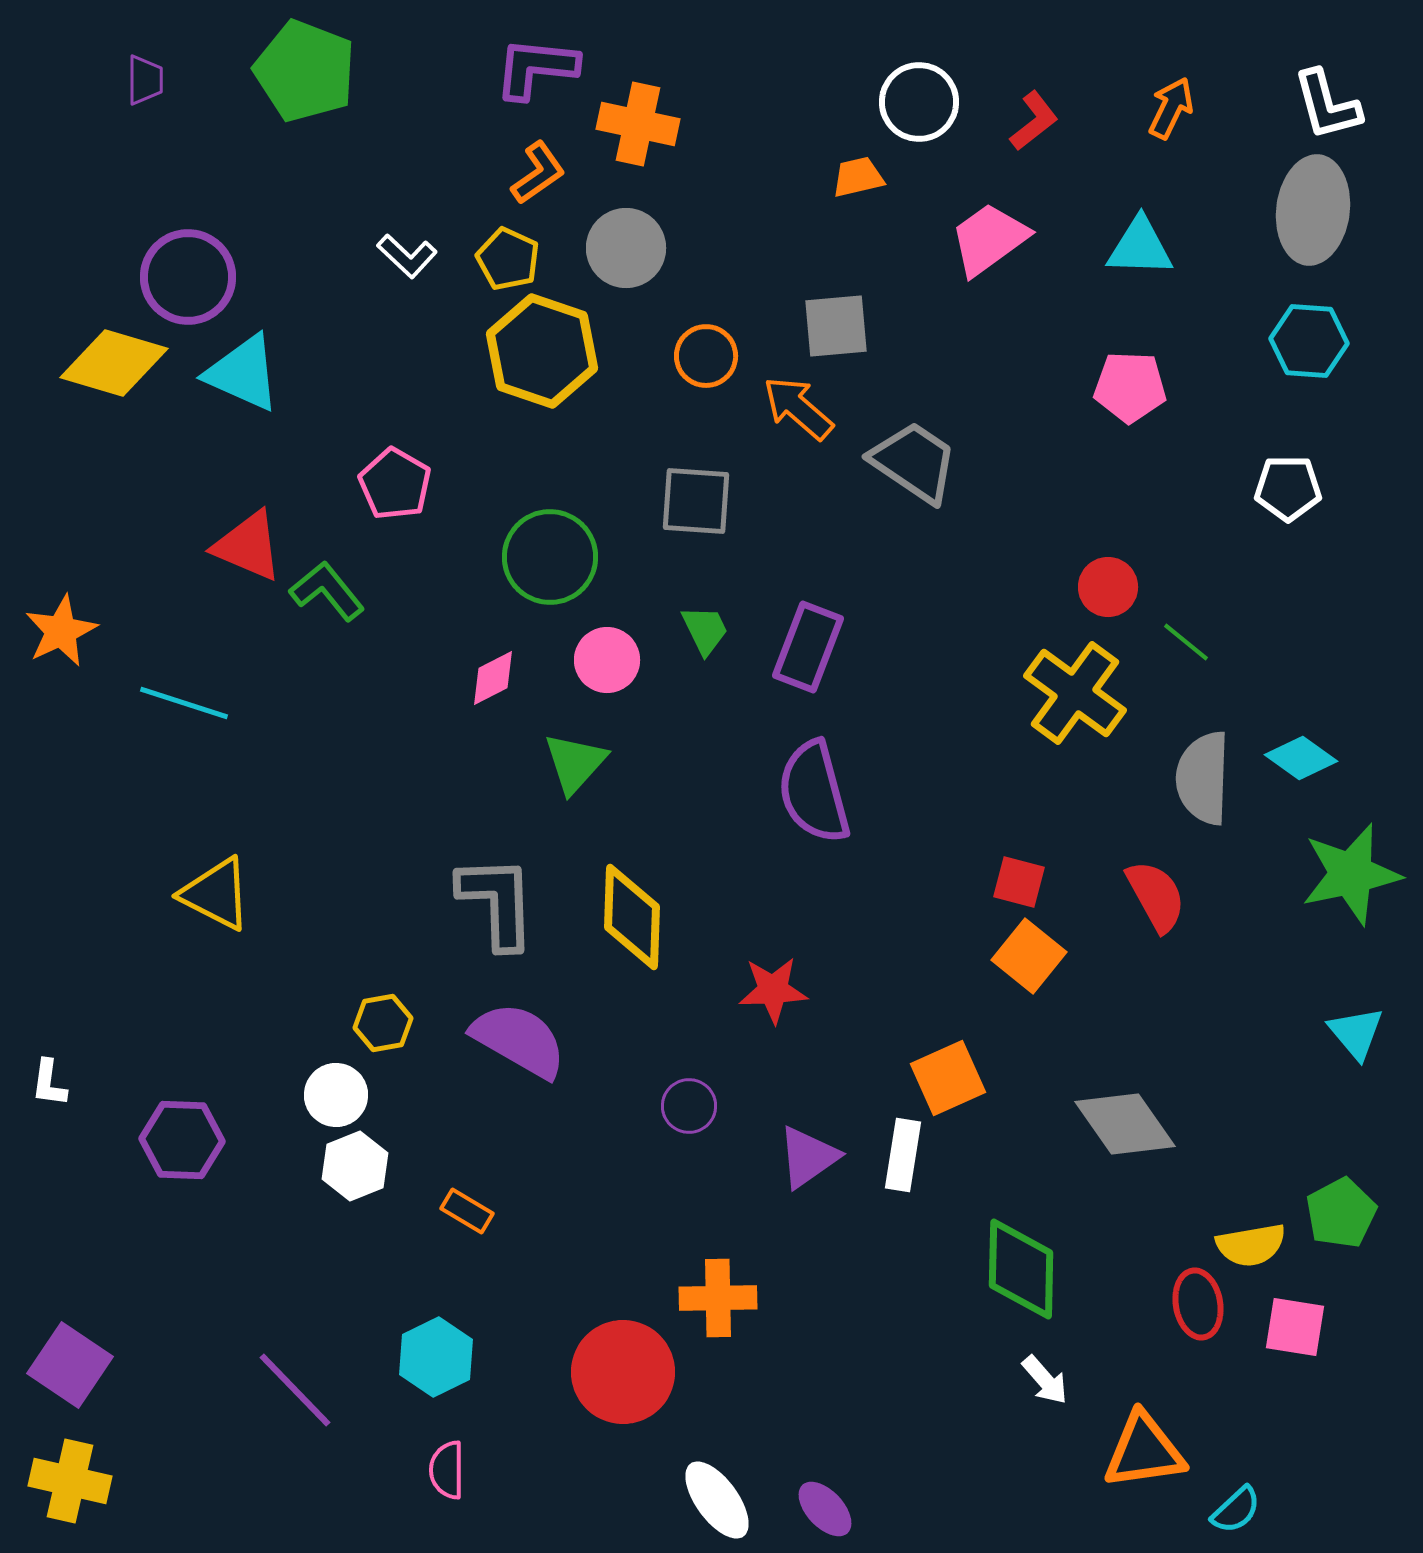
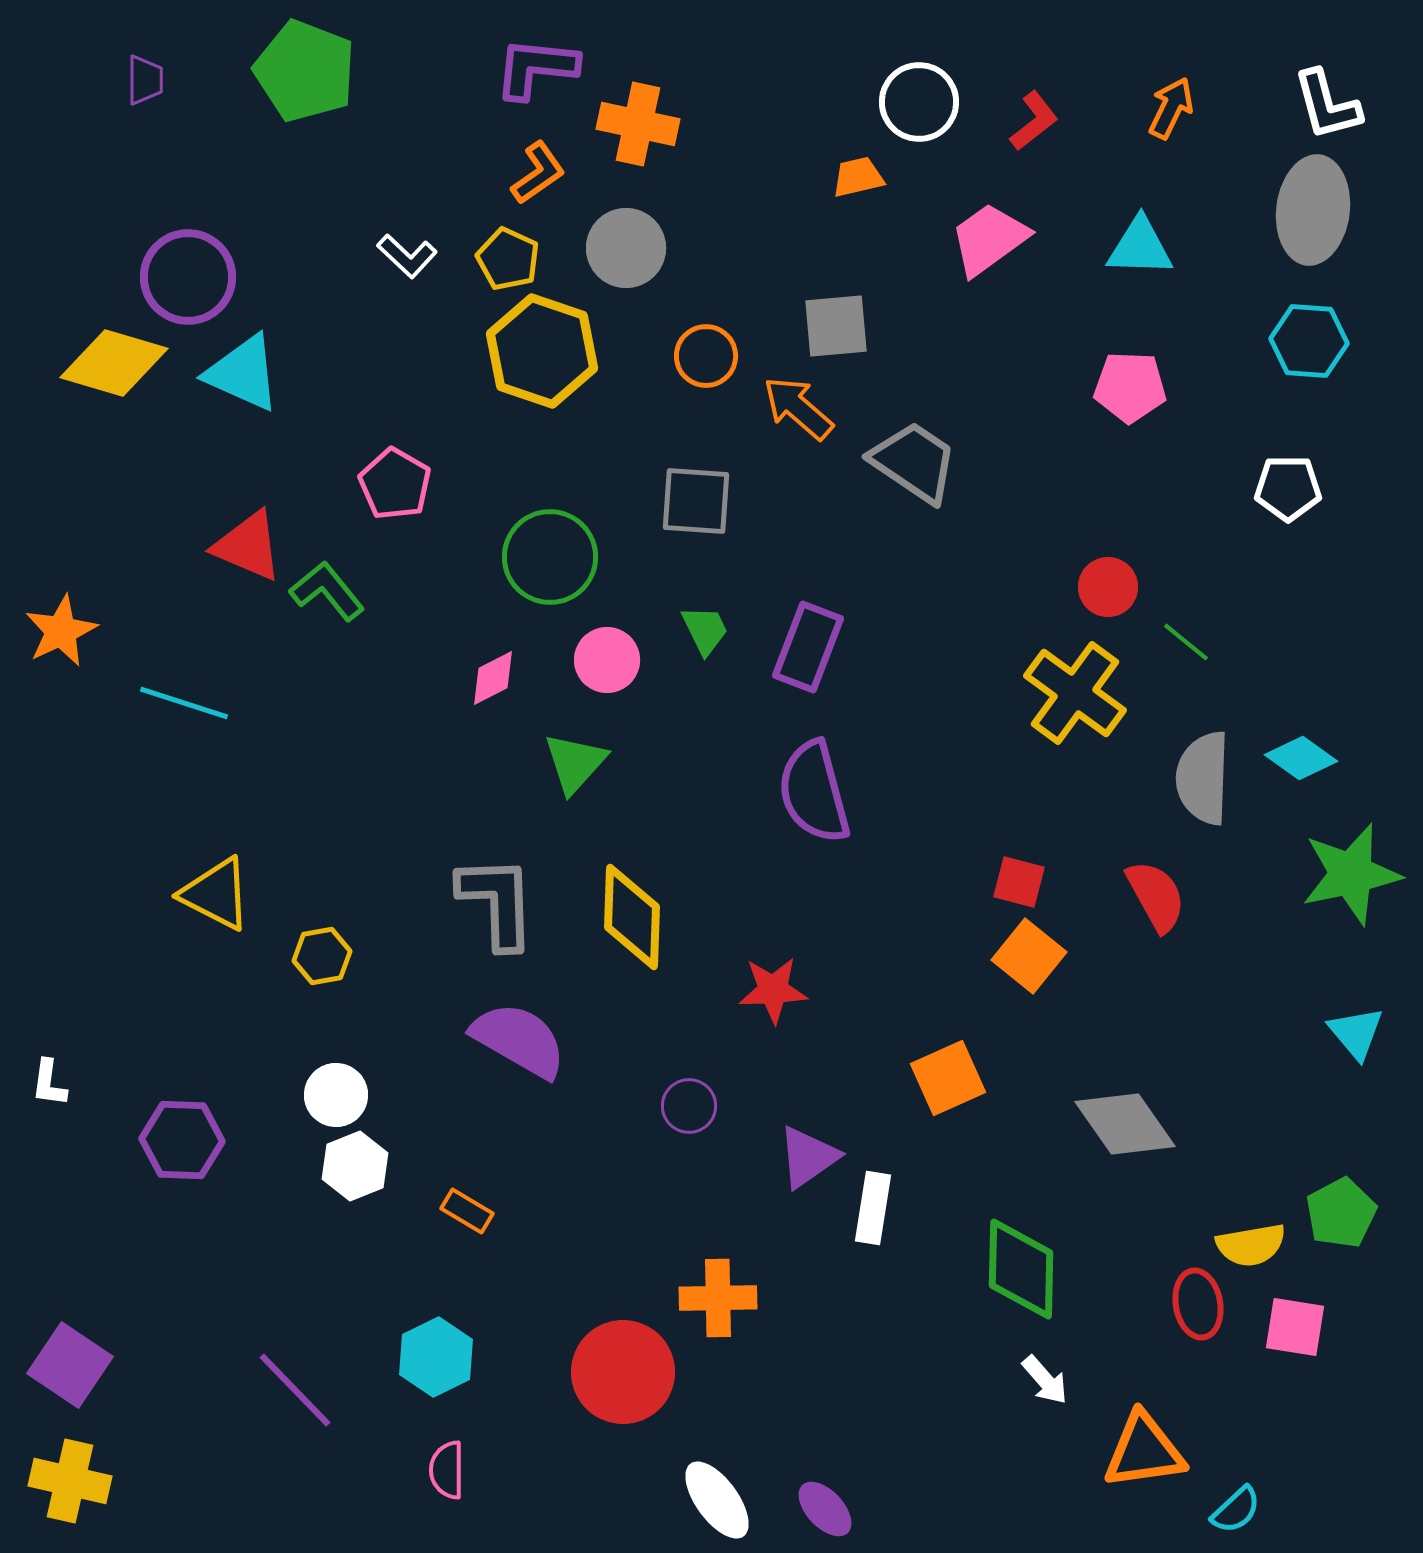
yellow hexagon at (383, 1023): moved 61 px left, 67 px up
white rectangle at (903, 1155): moved 30 px left, 53 px down
